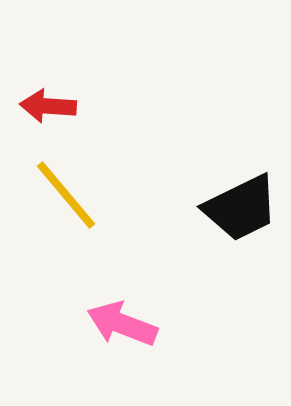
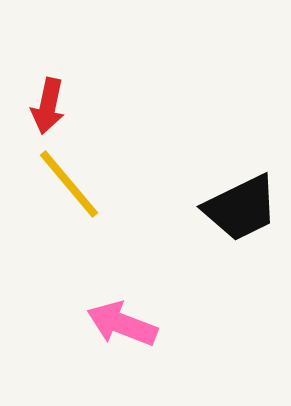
red arrow: rotated 82 degrees counterclockwise
yellow line: moved 3 px right, 11 px up
